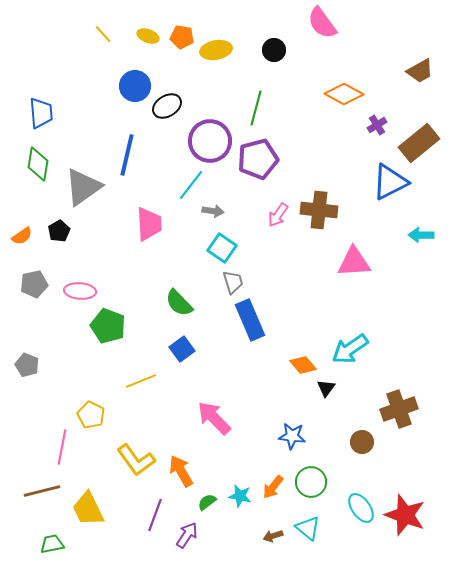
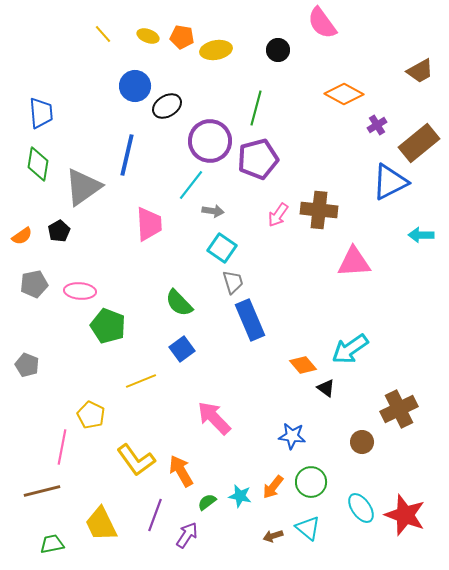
black circle at (274, 50): moved 4 px right
black triangle at (326, 388): rotated 30 degrees counterclockwise
brown cross at (399, 409): rotated 6 degrees counterclockwise
yellow trapezoid at (88, 509): moved 13 px right, 15 px down
